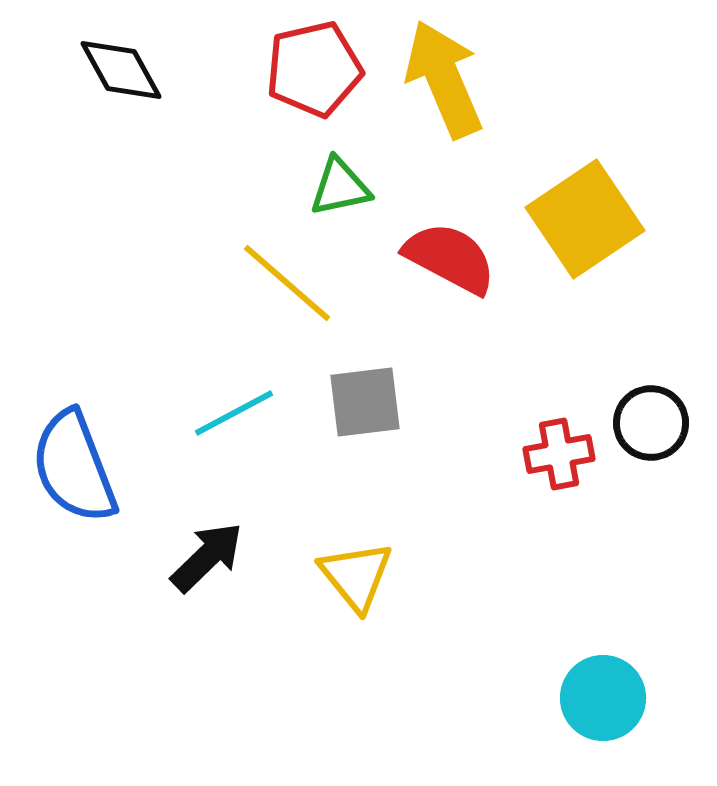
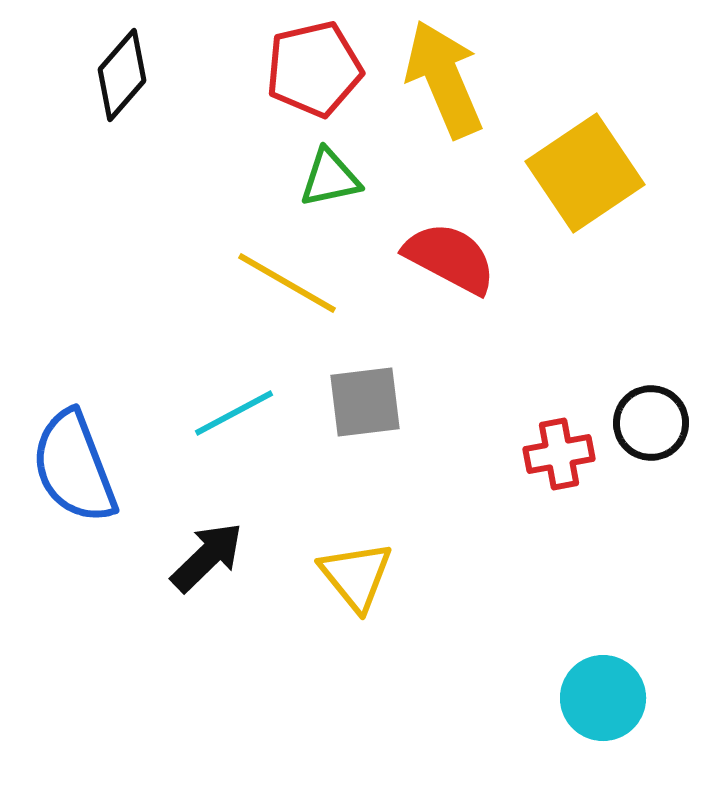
black diamond: moved 1 px right, 5 px down; rotated 70 degrees clockwise
green triangle: moved 10 px left, 9 px up
yellow square: moved 46 px up
yellow line: rotated 11 degrees counterclockwise
